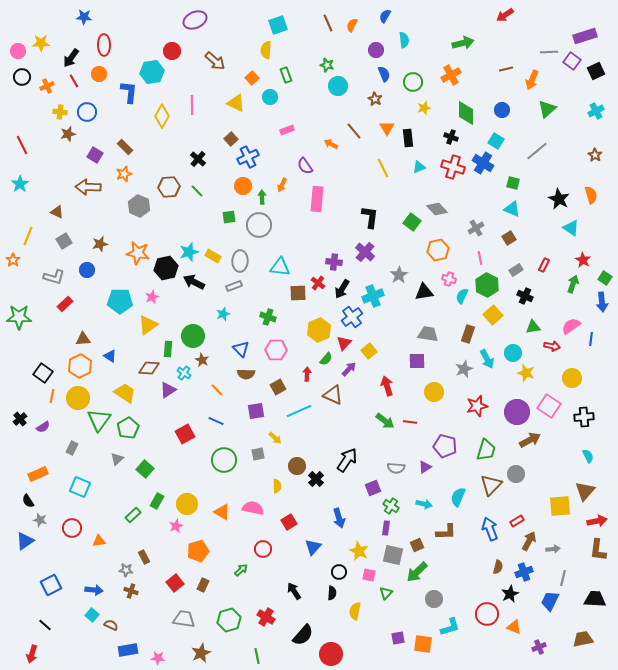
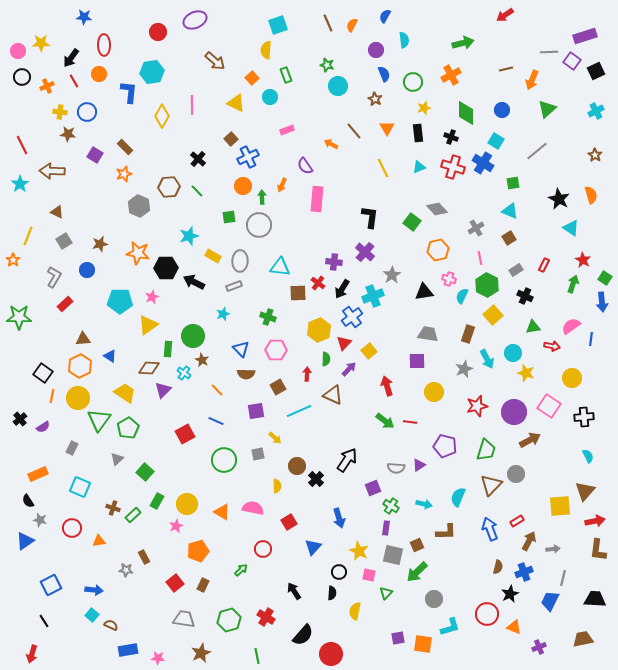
red circle at (172, 51): moved 14 px left, 19 px up
brown star at (68, 134): rotated 21 degrees clockwise
black rectangle at (408, 138): moved 10 px right, 5 px up
green square at (513, 183): rotated 24 degrees counterclockwise
brown arrow at (88, 187): moved 36 px left, 16 px up
cyan triangle at (512, 209): moved 2 px left, 2 px down
cyan star at (189, 252): moved 16 px up
black hexagon at (166, 268): rotated 10 degrees clockwise
gray star at (399, 275): moved 7 px left
gray L-shape at (54, 277): rotated 75 degrees counterclockwise
green semicircle at (326, 359): rotated 40 degrees counterclockwise
purple triangle at (168, 390): moved 5 px left; rotated 12 degrees counterclockwise
purple circle at (517, 412): moved 3 px left
purple triangle at (425, 467): moved 6 px left, 2 px up
green square at (145, 469): moved 3 px down
red arrow at (597, 521): moved 2 px left
brown cross at (131, 591): moved 18 px left, 83 px up
black line at (45, 625): moved 1 px left, 4 px up; rotated 16 degrees clockwise
